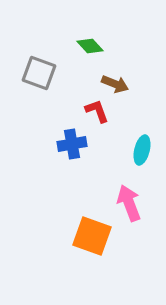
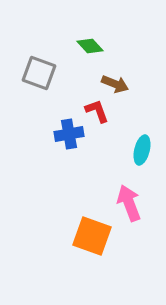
blue cross: moved 3 px left, 10 px up
